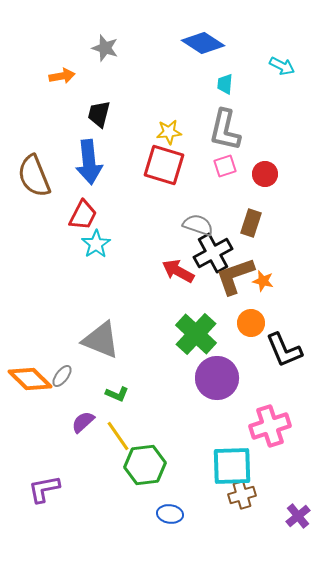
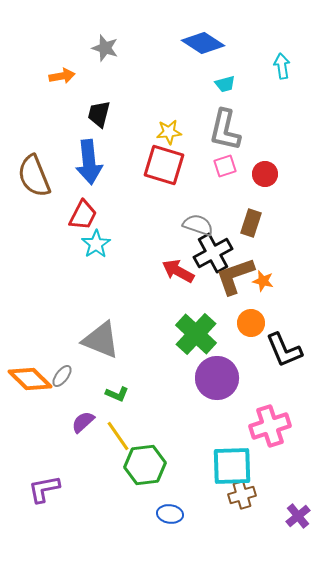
cyan arrow: rotated 125 degrees counterclockwise
cyan trapezoid: rotated 110 degrees counterclockwise
